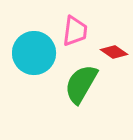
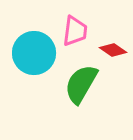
red diamond: moved 1 px left, 2 px up
